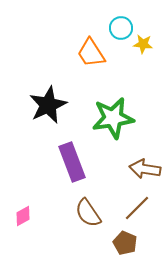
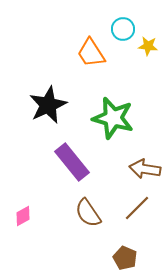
cyan circle: moved 2 px right, 1 px down
yellow star: moved 5 px right, 2 px down
green star: rotated 24 degrees clockwise
purple rectangle: rotated 18 degrees counterclockwise
brown pentagon: moved 15 px down
